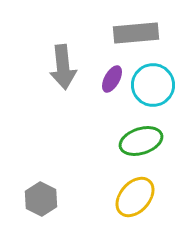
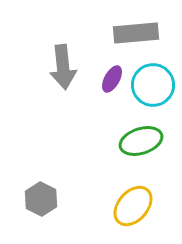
yellow ellipse: moved 2 px left, 9 px down
